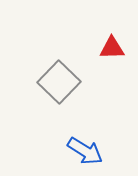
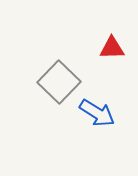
blue arrow: moved 12 px right, 38 px up
